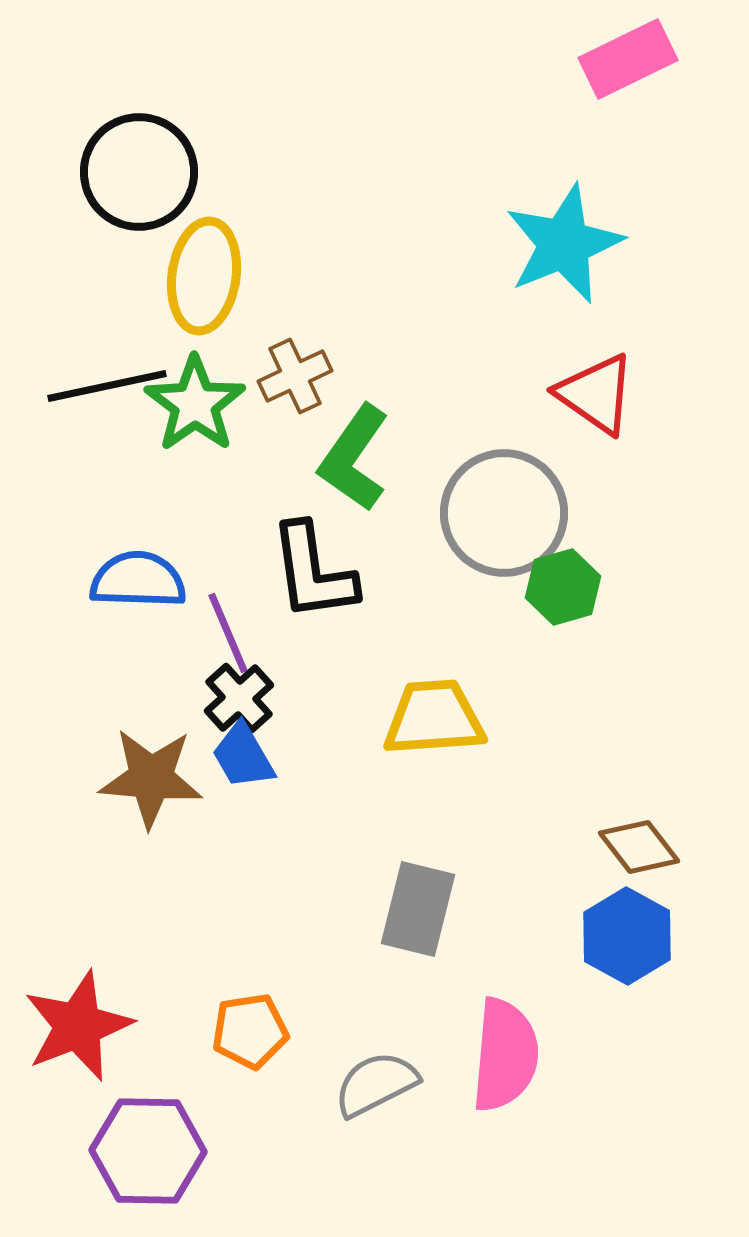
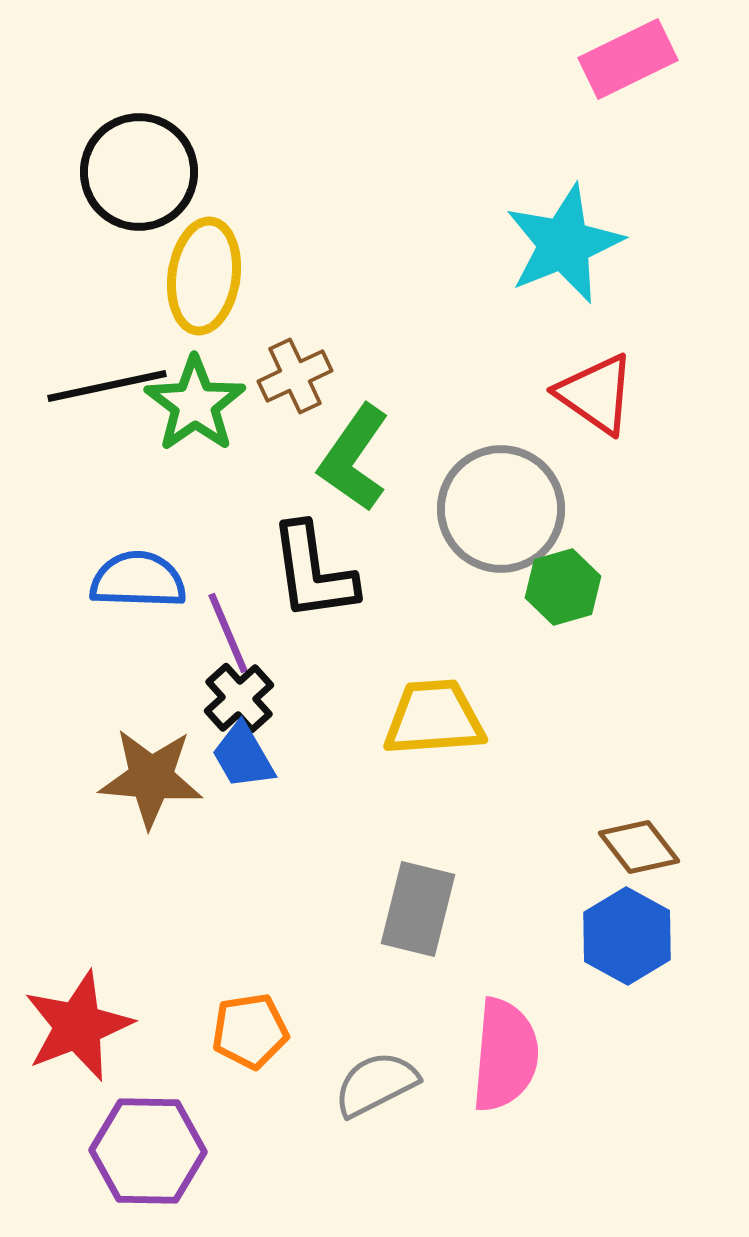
gray circle: moved 3 px left, 4 px up
